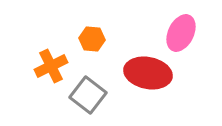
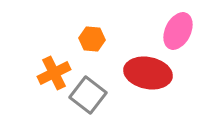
pink ellipse: moved 3 px left, 2 px up
orange cross: moved 3 px right, 7 px down
